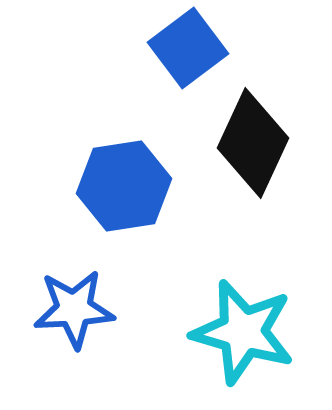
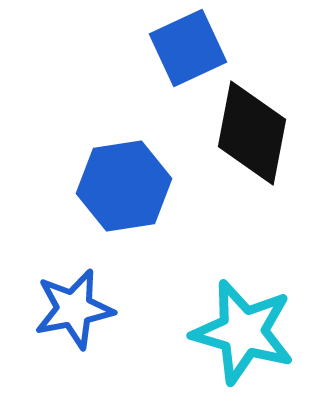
blue square: rotated 12 degrees clockwise
black diamond: moved 1 px left, 10 px up; rotated 14 degrees counterclockwise
blue star: rotated 8 degrees counterclockwise
